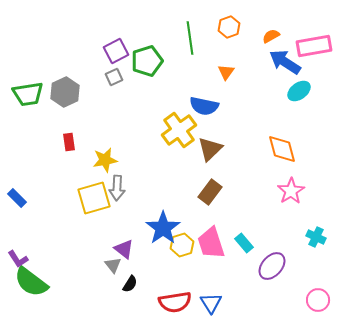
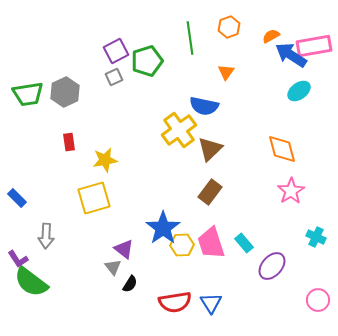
blue arrow: moved 6 px right, 7 px up
gray arrow: moved 71 px left, 48 px down
yellow hexagon: rotated 15 degrees clockwise
gray triangle: moved 2 px down
